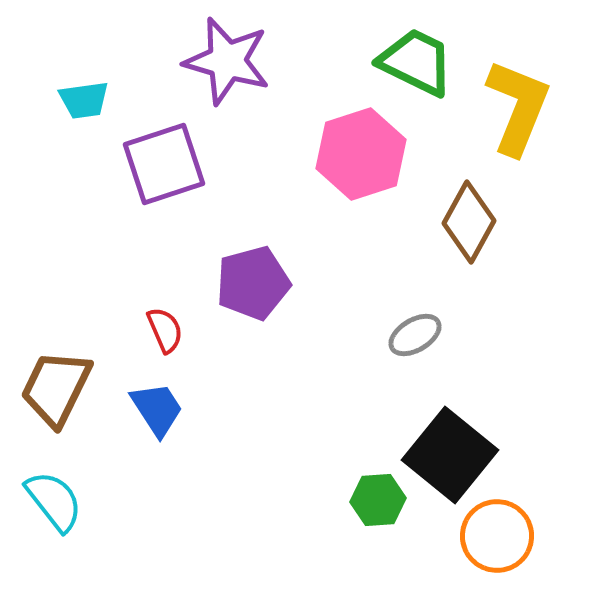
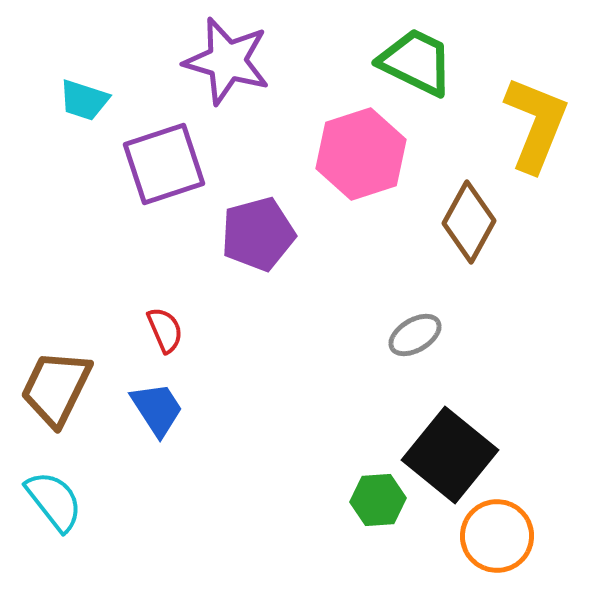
cyan trapezoid: rotated 26 degrees clockwise
yellow L-shape: moved 18 px right, 17 px down
purple pentagon: moved 5 px right, 49 px up
